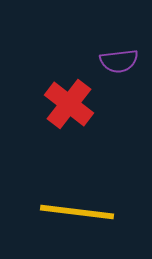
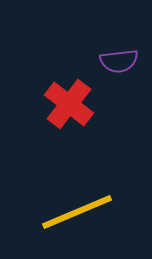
yellow line: rotated 30 degrees counterclockwise
